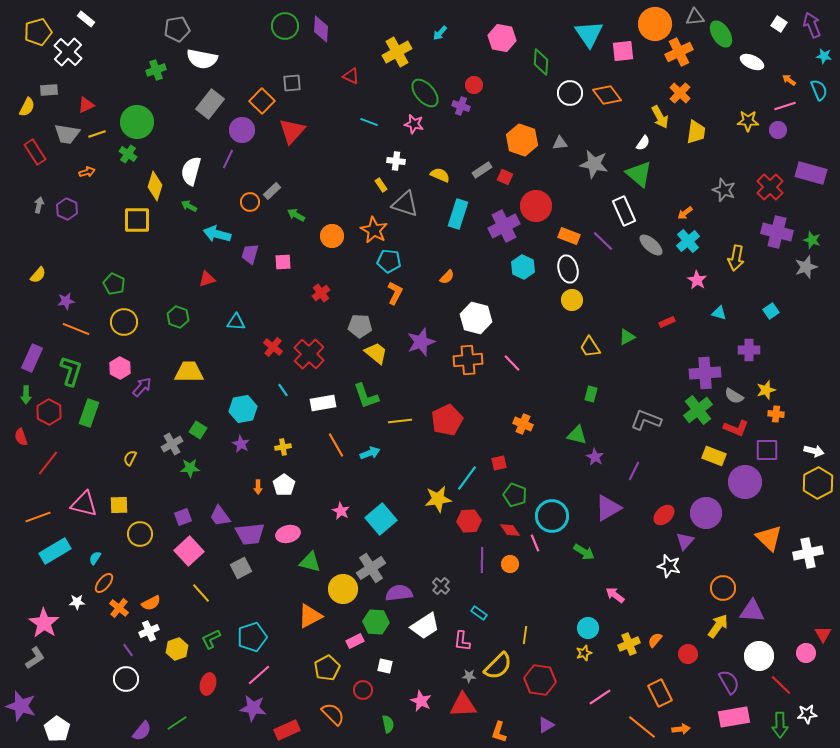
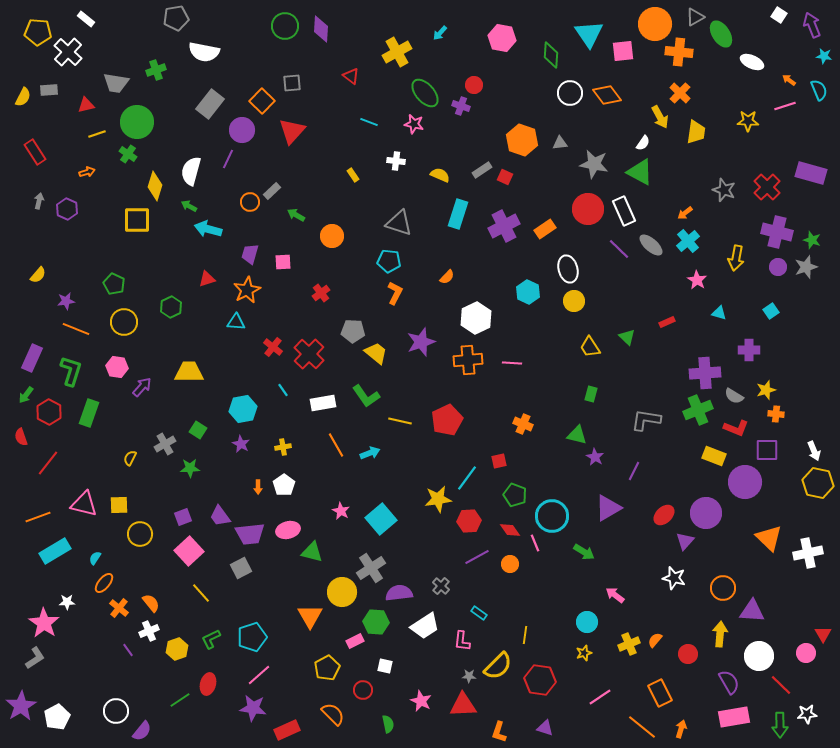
gray triangle at (695, 17): rotated 24 degrees counterclockwise
white square at (779, 24): moved 9 px up
gray pentagon at (177, 29): moved 1 px left, 11 px up
yellow pentagon at (38, 32): rotated 20 degrees clockwise
orange cross at (679, 52): rotated 32 degrees clockwise
white semicircle at (202, 59): moved 2 px right, 7 px up
green diamond at (541, 62): moved 10 px right, 7 px up
red triangle at (351, 76): rotated 12 degrees clockwise
red triangle at (86, 105): rotated 12 degrees clockwise
yellow semicircle at (27, 107): moved 4 px left, 10 px up
purple circle at (778, 130): moved 137 px down
gray trapezoid at (67, 134): moved 49 px right, 51 px up
green triangle at (639, 174): moved 1 px right, 2 px up; rotated 12 degrees counterclockwise
yellow rectangle at (381, 185): moved 28 px left, 10 px up
red cross at (770, 187): moved 3 px left
gray triangle at (405, 204): moved 6 px left, 19 px down
gray arrow at (39, 205): moved 4 px up
red circle at (536, 206): moved 52 px right, 3 px down
orange star at (374, 230): moved 127 px left, 60 px down; rotated 16 degrees clockwise
cyan arrow at (217, 234): moved 9 px left, 5 px up
orange rectangle at (569, 236): moved 24 px left, 7 px up; rotated 55 degrees counterclockwise
purple line at (603, 241): moved 16 px right, 8 px down
cyan hexagon at (523, 267): moved 5 px right, 25 px down
yellow circle at (572, 300): moved 2 px right, 1 px down
green hexagon at (178, 317): moved 7 px left, 10 px up; rotated 15 degrees clockwise
white hexagon at (476, 318): rotated 20 degrees clockwise
gray pentagon at (360, 326): moved 7 px left, 5 px down
green triangle at (627, 337): rotated 48 degrees counterclockwise
pink line at (512, 363): rotated 42 degrees counterclockwise
pink hexagon at (120, 368): moved 3 px left, 1 px up; rotated 20 degrees counterclockwise
green arrow at (26, 395): rotated 36 degrees clockwise
green L-shape at (366, 396): rotated 16 degrees counterclockwise
green cross at (698, 410): rotated 16 degrees clockwise
gray L-shape at (646, 420): rotated 12 degrees counterclockwise
yellow line at (400, 421): rotated 20 degrees clockwise
gray cross at (172, 444): moved 7 px left
white arrow at (814, 451): rotated 54 degrees clockwise
red square at (499, 463): moved 2 px up
yellow hexagon at (818, 483): rotated 20 degrees counterclockwise
pink ellipse at (288, 534): moved 4 px up
purple line at (482, 560): moved 5 px left, 3 px up; rotated 60 degrees clockwise
green triangle at (310, 562): moved 2 px right, 10 px up
white star at (669, 566): moved 5 px right, 12 px down
yellow circle at (343, 589): moved 1 px left, 3 px down
white star at (77, 602): moved 10 px left
orange semicircle at (151, 603): rotated 102 degrees counterclockwise
orange triangle at (310, 616): rotated 32 degrees counterclockwise
yellow arrow at (718, 626): moved 2 px right, 8 px down; rotated 30 degrees counterclockwise
cyan circle at (588, 628): moved 1 px left, 6 px up
white circle at (126, 679): moved 10 px left, 32 px down
purple star at (21, 706): rotated 24 degrees clockwise
green line at (177, 723): moved 3 px right, 23 px up
purple triangle at (546, 725): moved 1 px left, 3 px down; rotated 48 degrees clockwise
white pentagon at (57, 729): moved 12 px up; rotated 10 degrees clockwise
orange arrow at (681, 729): rotated 66 degrees counterclockwise
